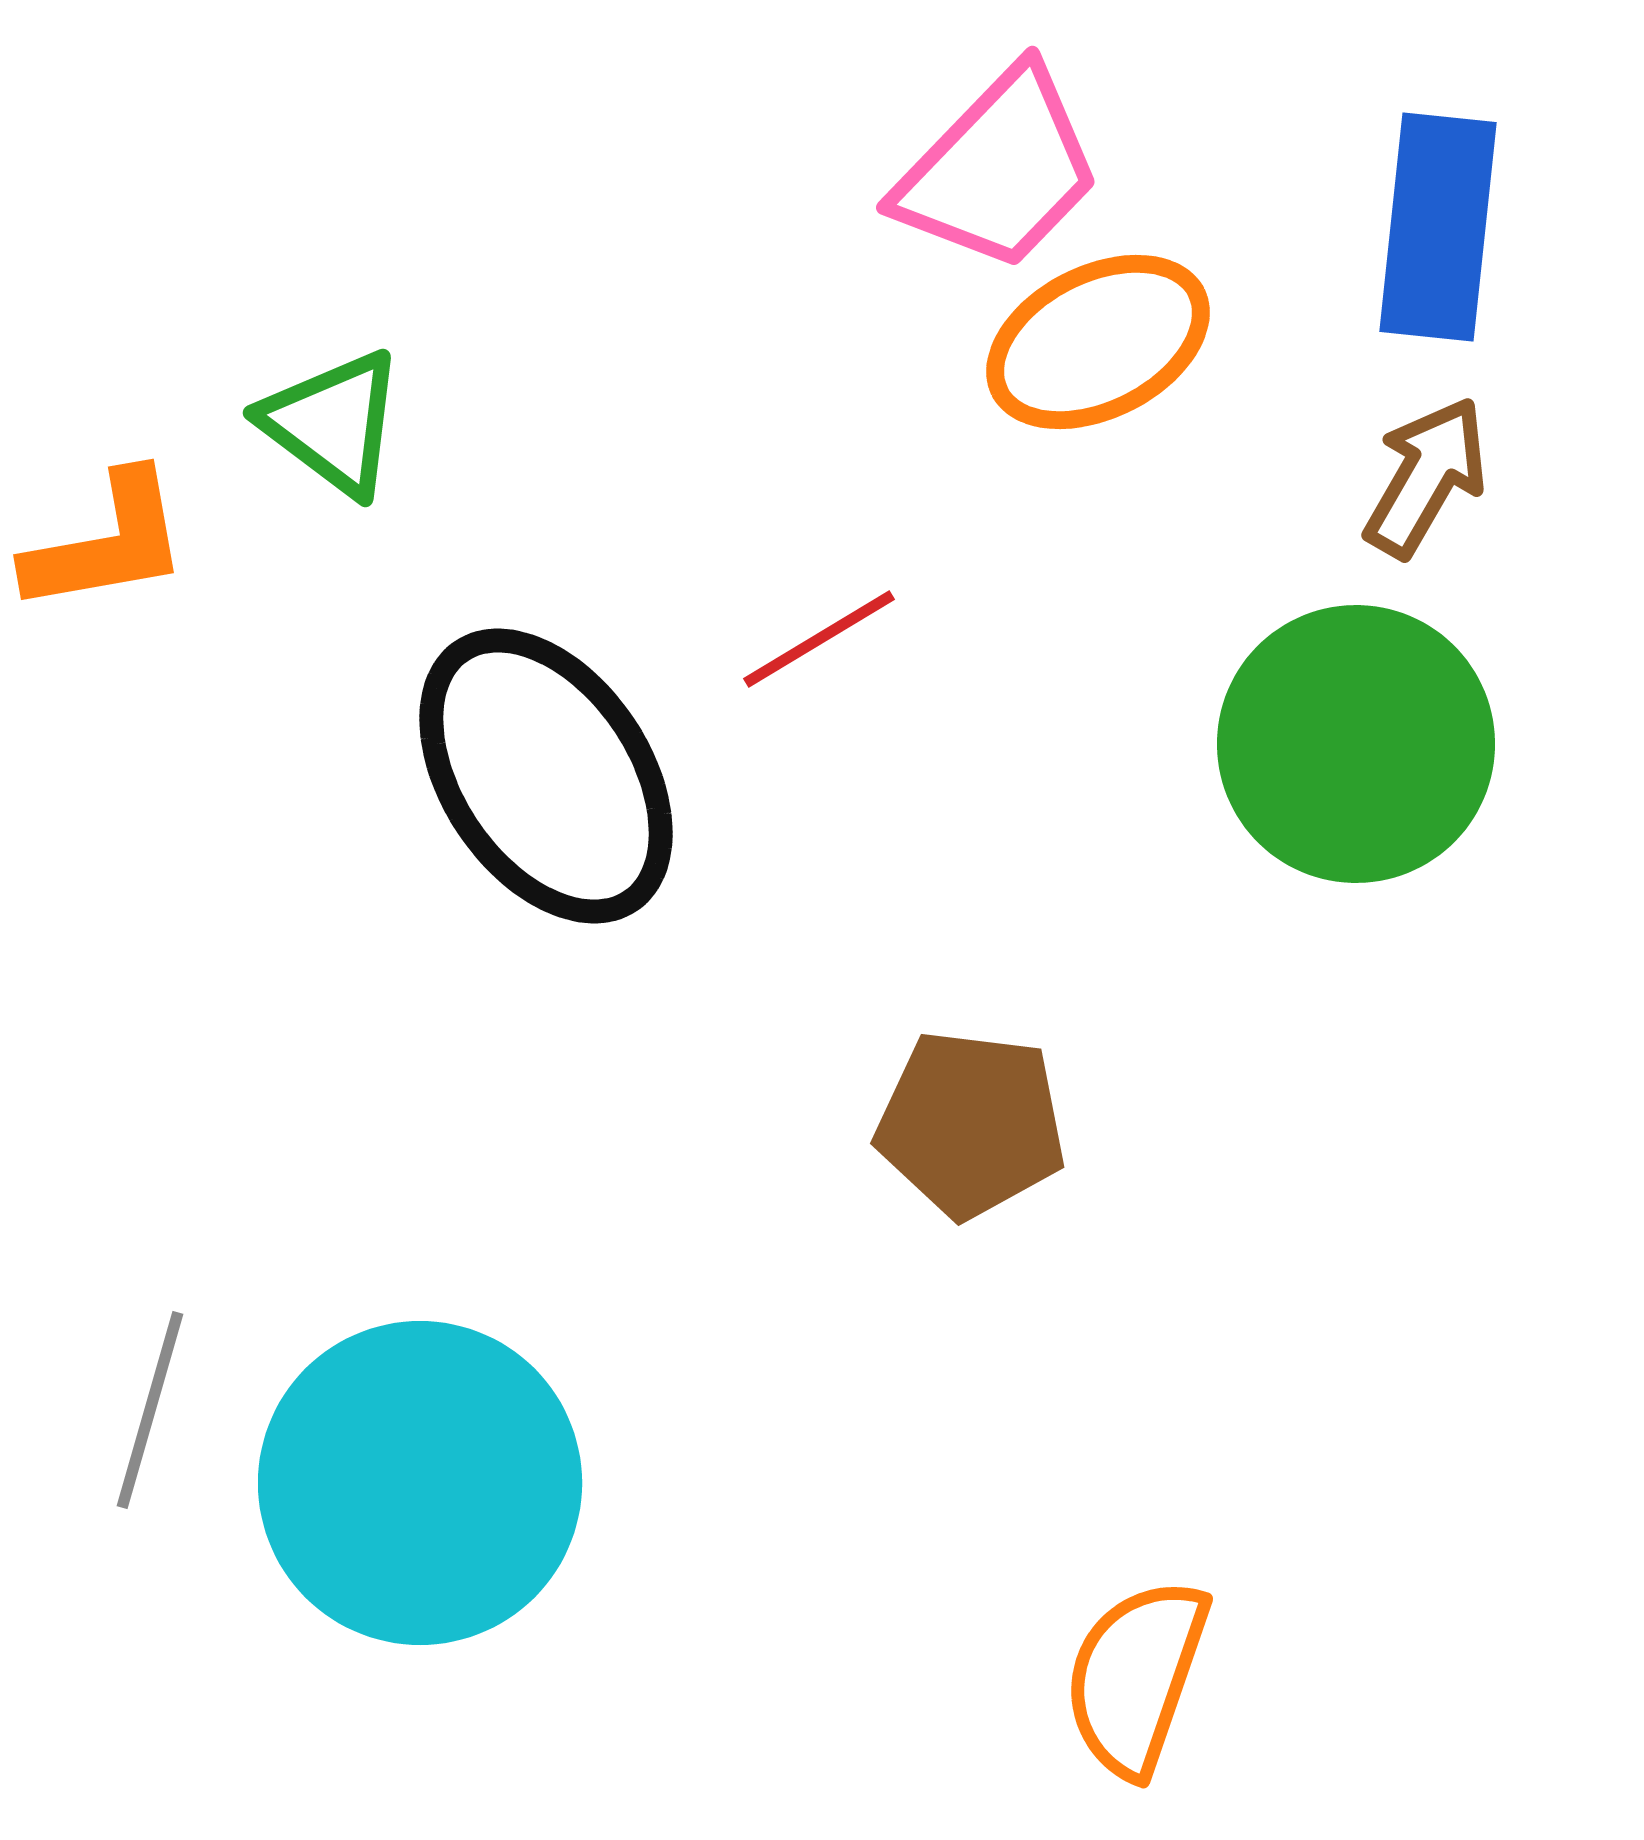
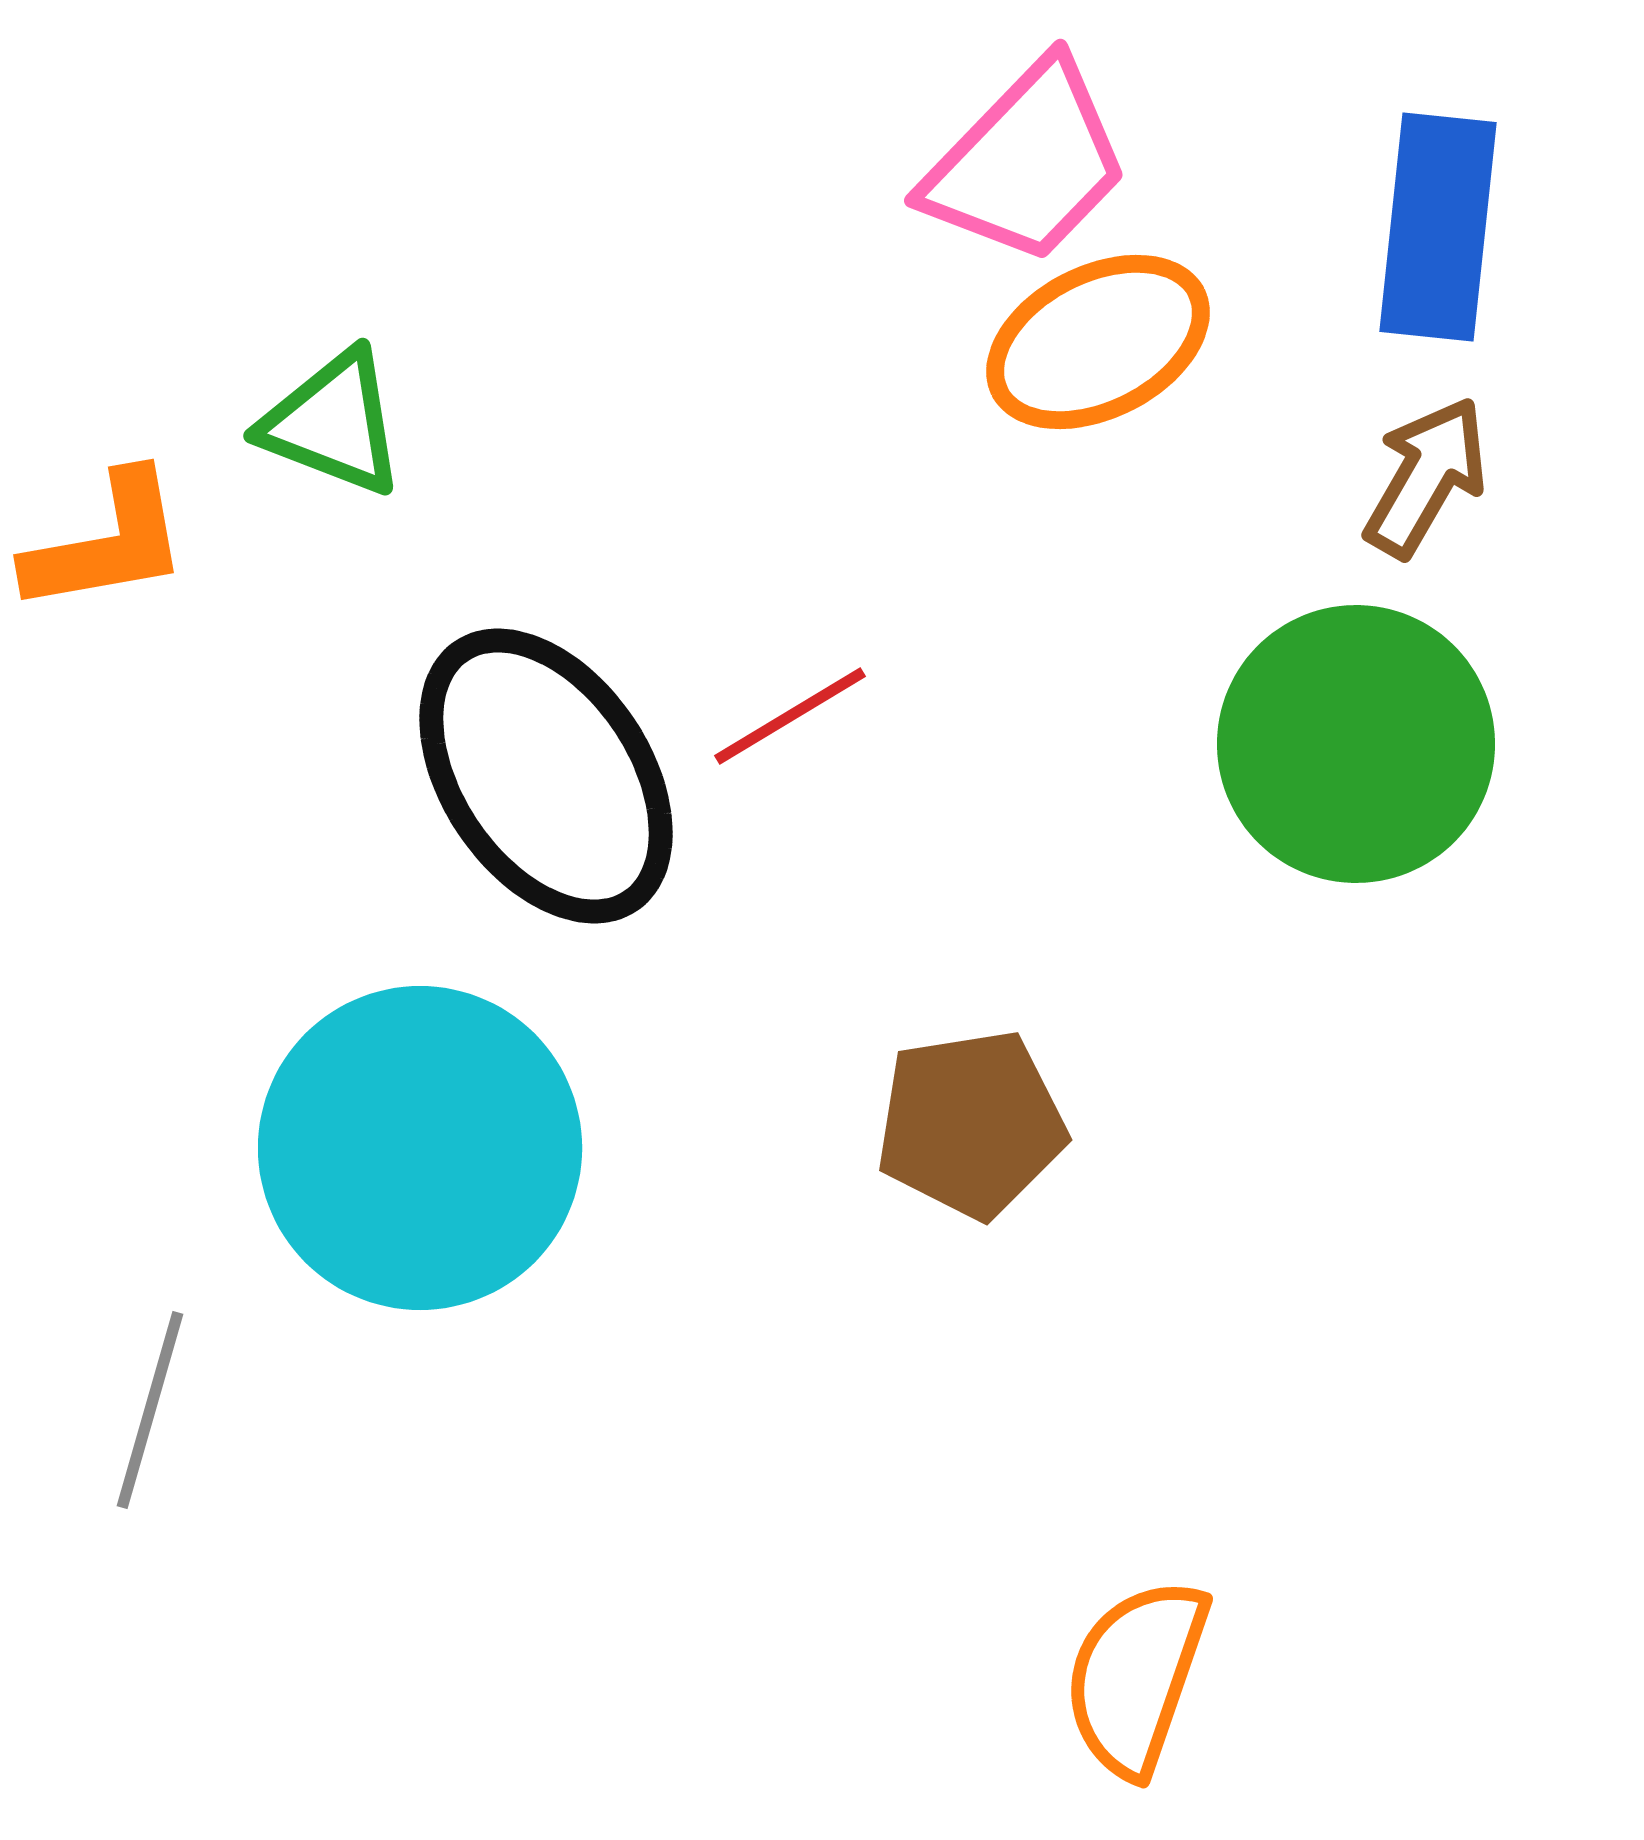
pink trapezoid: moved 28 px right, 7 px up
green triangle: rotated 16 degrees counterclockwise
red line: moved 29 px left, 77 px down
brown pentagon: rotated 16 degrees counterclockwise
cyan circle: moved 335 px up
